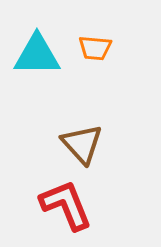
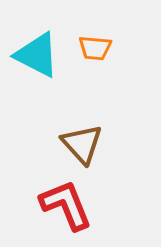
cyan triangle: rotated 27 degrees clockwise
